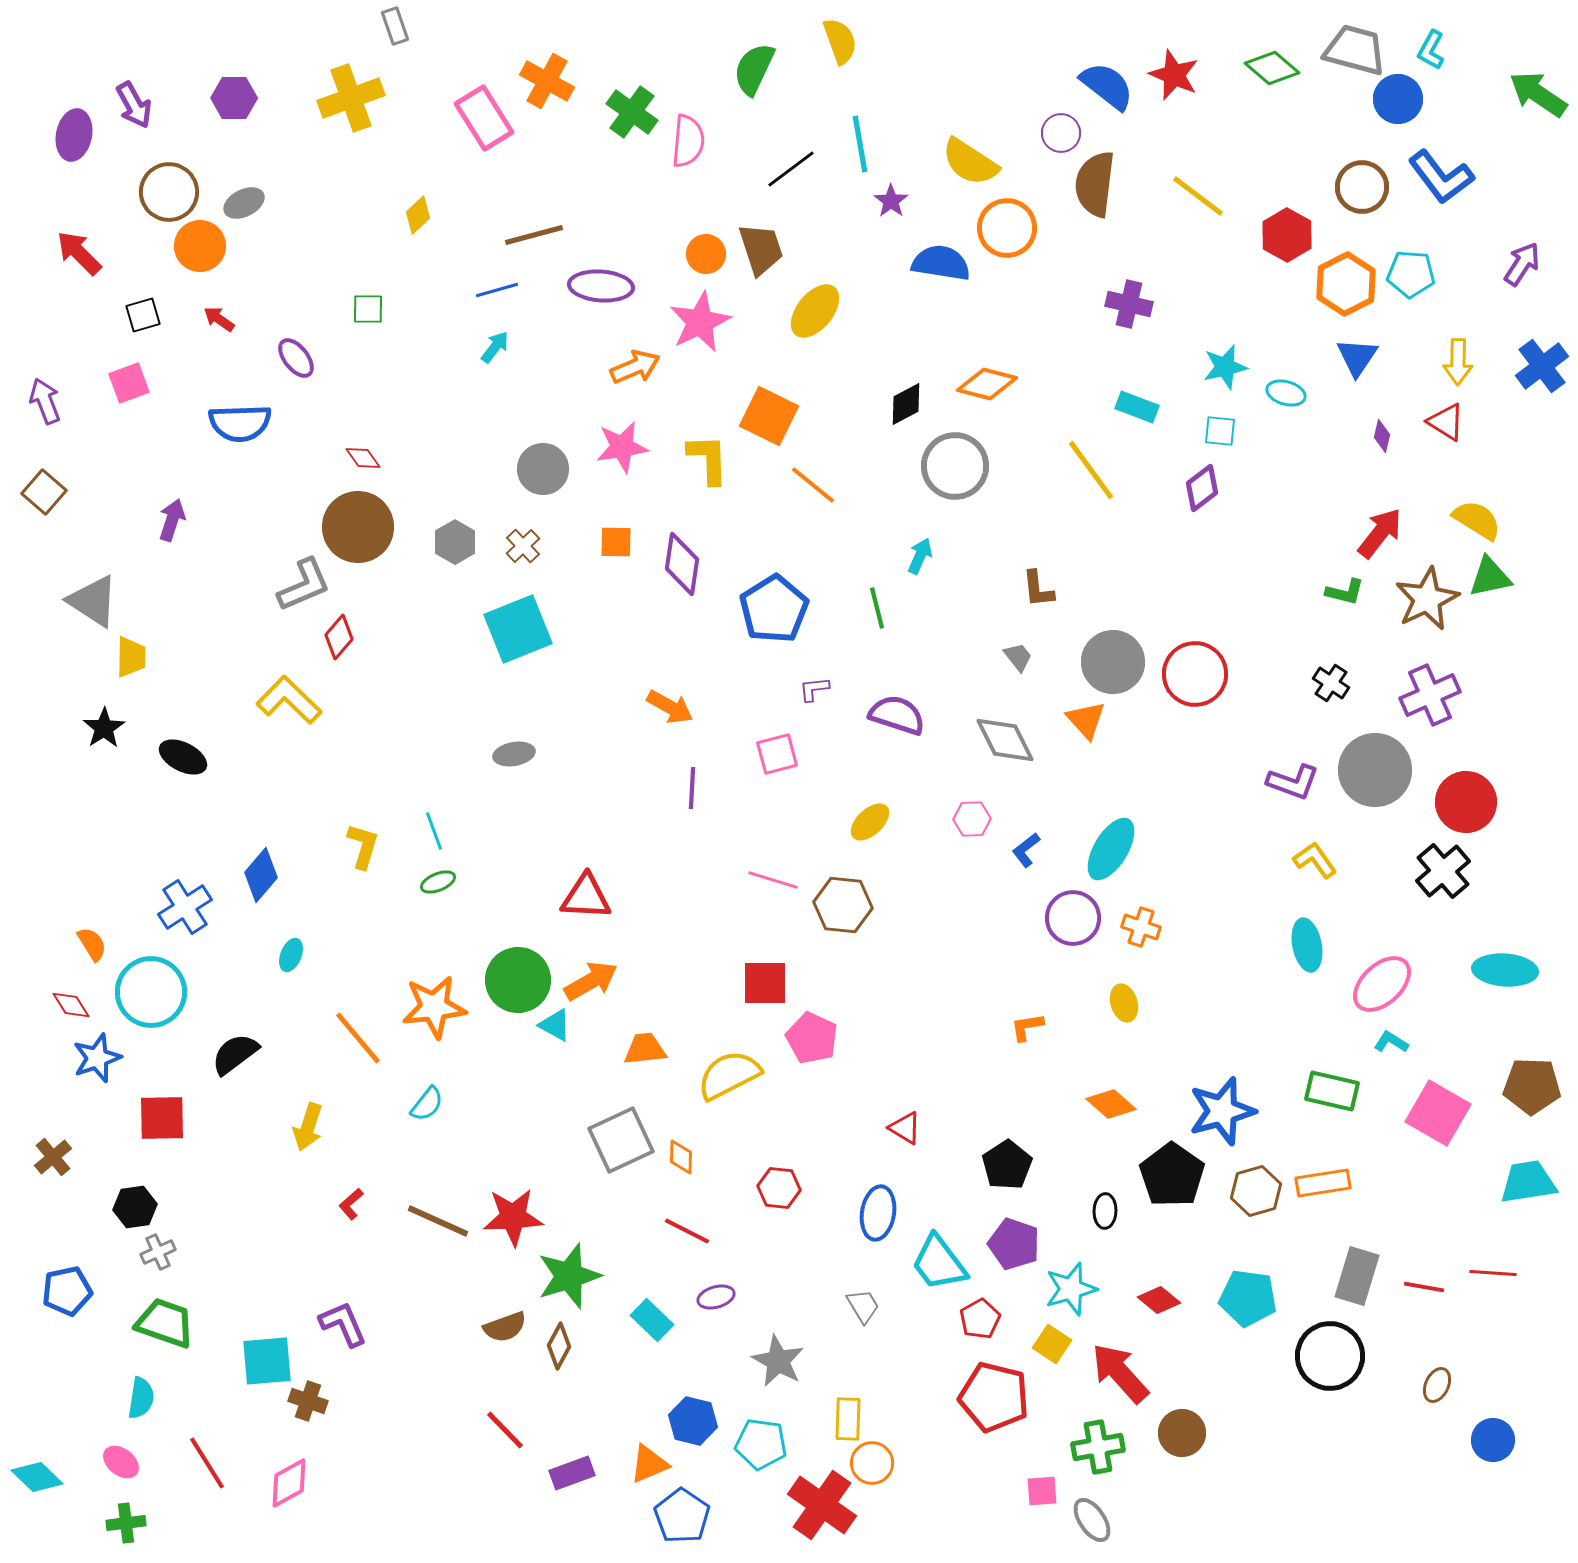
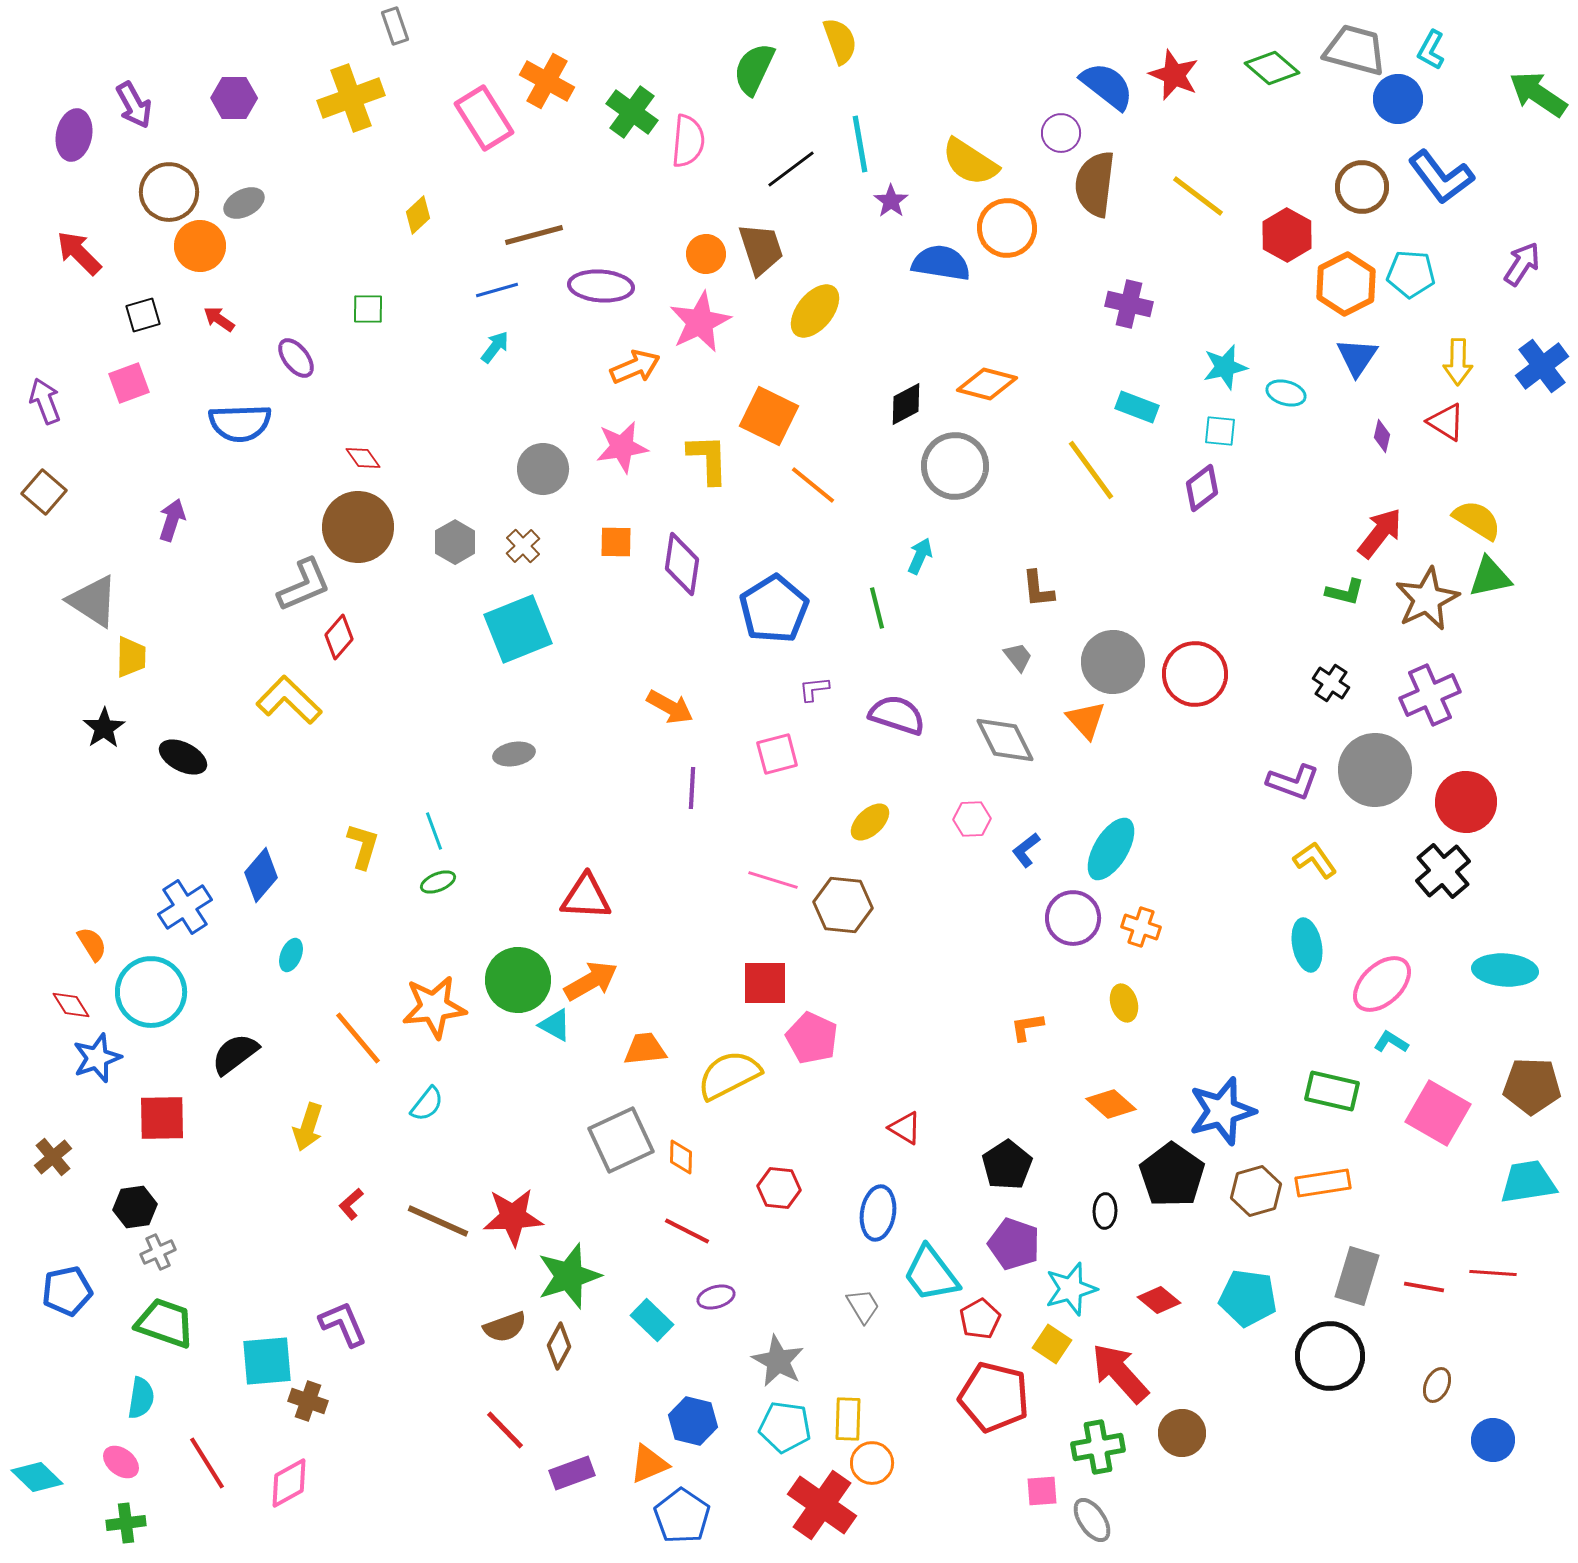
cyan trapezoid at (939, 1263): moved 8 px left, 11 px down
cyan pentagon at (761, 1444): moved 24 px right, 17 px up
